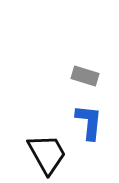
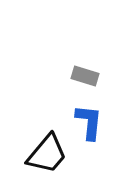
black trapezoid: rotated 69 degrees clockwise
